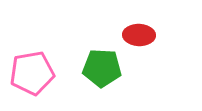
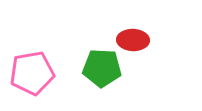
red ellipse: moved 6 px left, 5 px down
